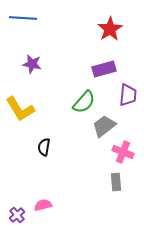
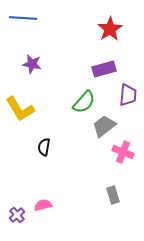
gray rectangle: moved 3 px left, 13 px down; rotated 12 degrees counterclockwise
